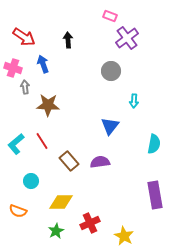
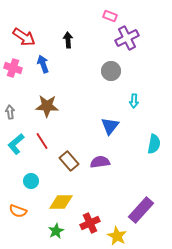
purple cross: rotated 10 degrees clockwise
gray arrow: moved 15 px left, 25 px down
brown star: moved 1 px left, 1 px down
purple rectangle: moved 14 px left, 15 px down; rotated 52 degrees clockwise
yellow star: moved 7 px left
